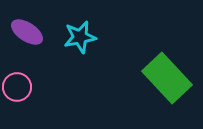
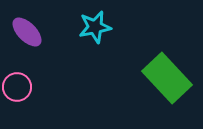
purple ellipse: rotated 12 degrees clockwise
cyan star: moved 15 px right, 10 px up
